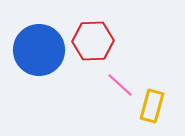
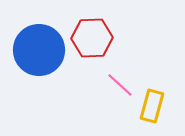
red hexagon: moved 1 px left, 3 px up
